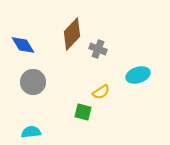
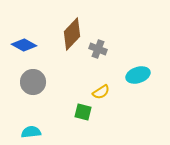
blue diamond: moved 1 px right; rotated 30 degrees counterclockwise
